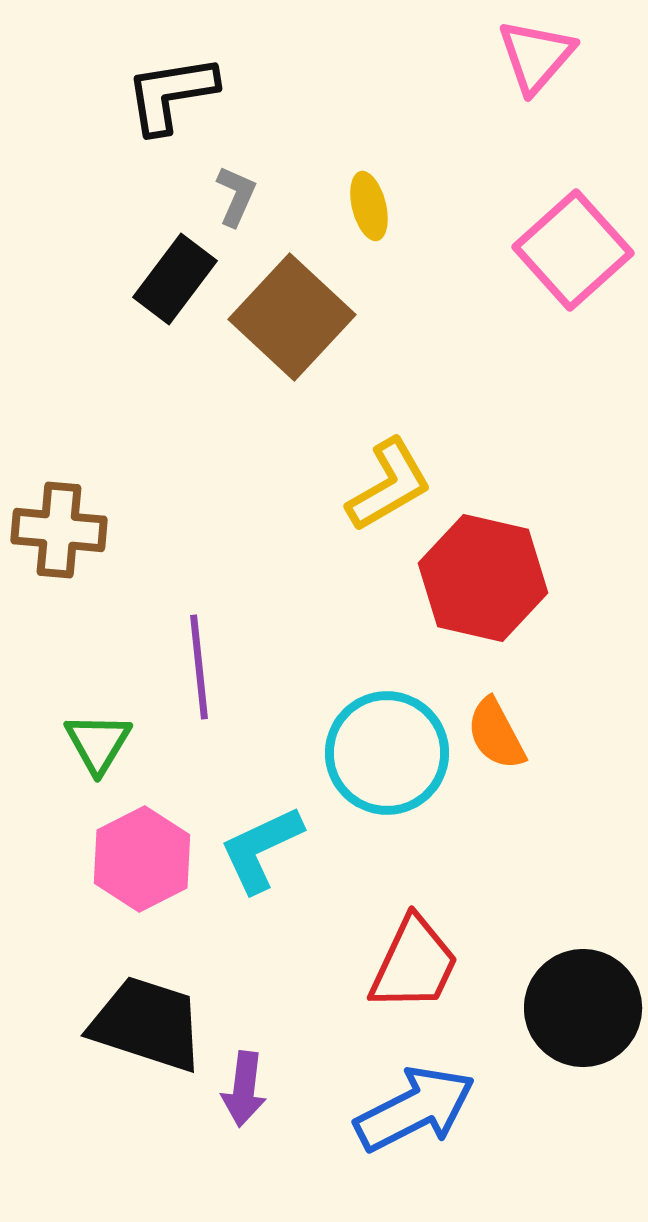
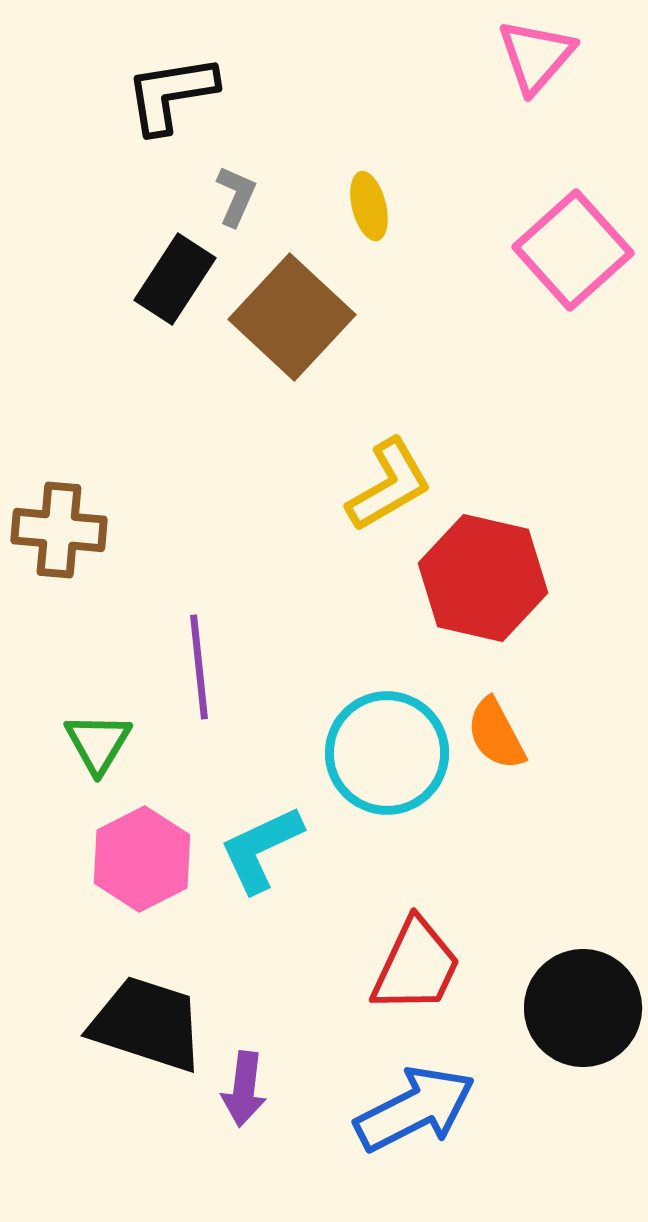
black rectangle: rotated 4 degrees counterclockwise
red trapezoid: moved 2 px right, 2 px down
